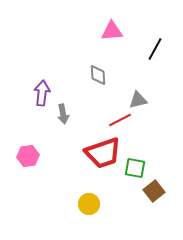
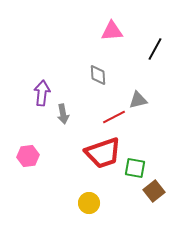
red line: moved 6 px left, 3 px up
yellow circle: moved 1 px up
